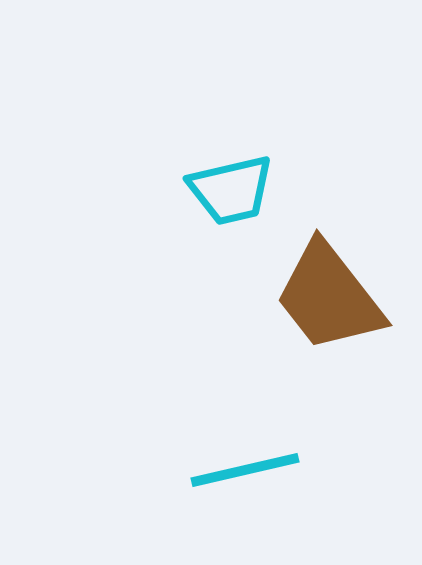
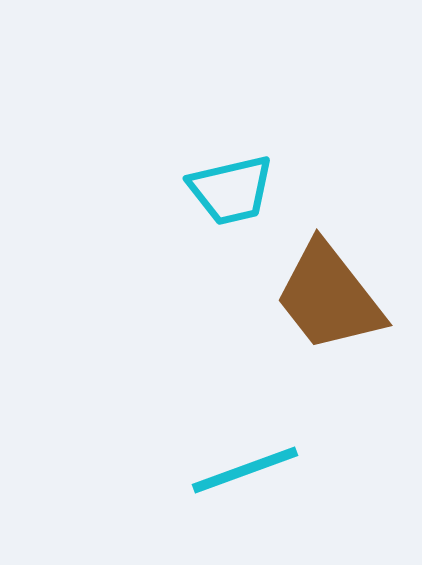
cyan line: rotated 7 degrees counterclockwise
